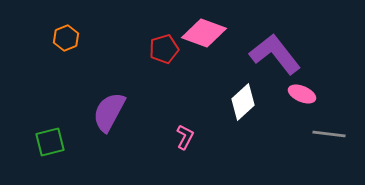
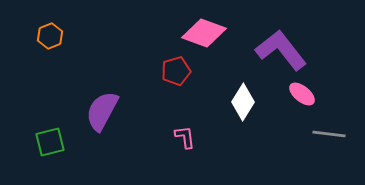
orange hexagon: moved 16 px left, 2 px up
red pentagon: moved 12 px right, 22 px down
purple L-shape: moved 6 px right, 4 px up
pink ellipse: rotated 16 degrees clockwise
white diamond: rotated 15 degrees counterclockwise
purple semicircle: moved 7 px left, 1 px up
pink L-shape: rotated 35 degrees counterclockwise
